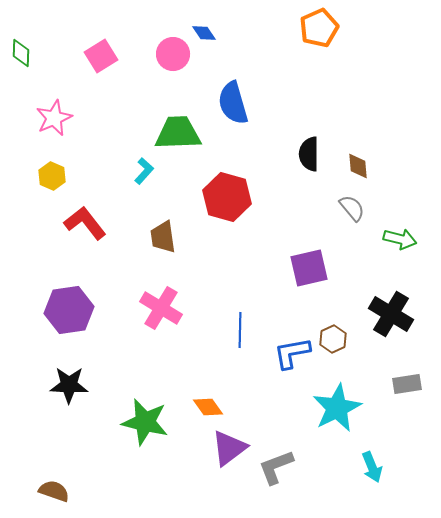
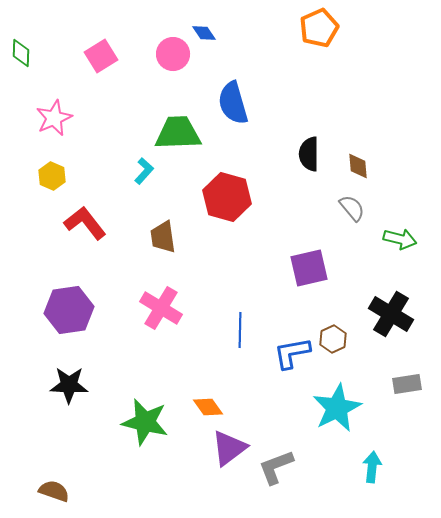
cyan arrow: rotated 152 degrees counterclockwise
